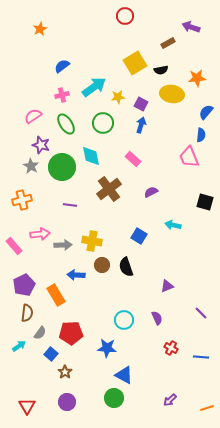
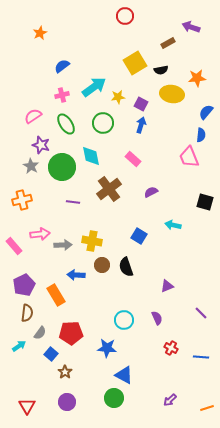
orange star at (40, 29): moved 4 px down
purple line at (70, 205): moved 3 px right, 3 px up
